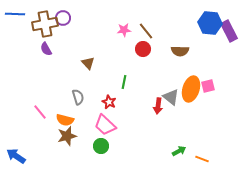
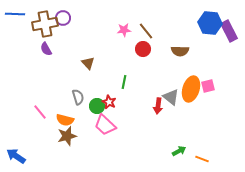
green circle: moved 4 px left, 40 px up
